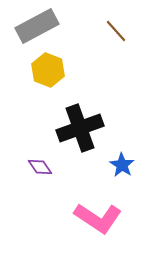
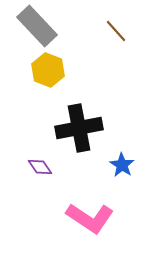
gray rectangle: rotated 75 degrees clockwise
black cross: moved 1 px left; rotated 9 degrees clockwise
pink L-shape: moved 8 px left
